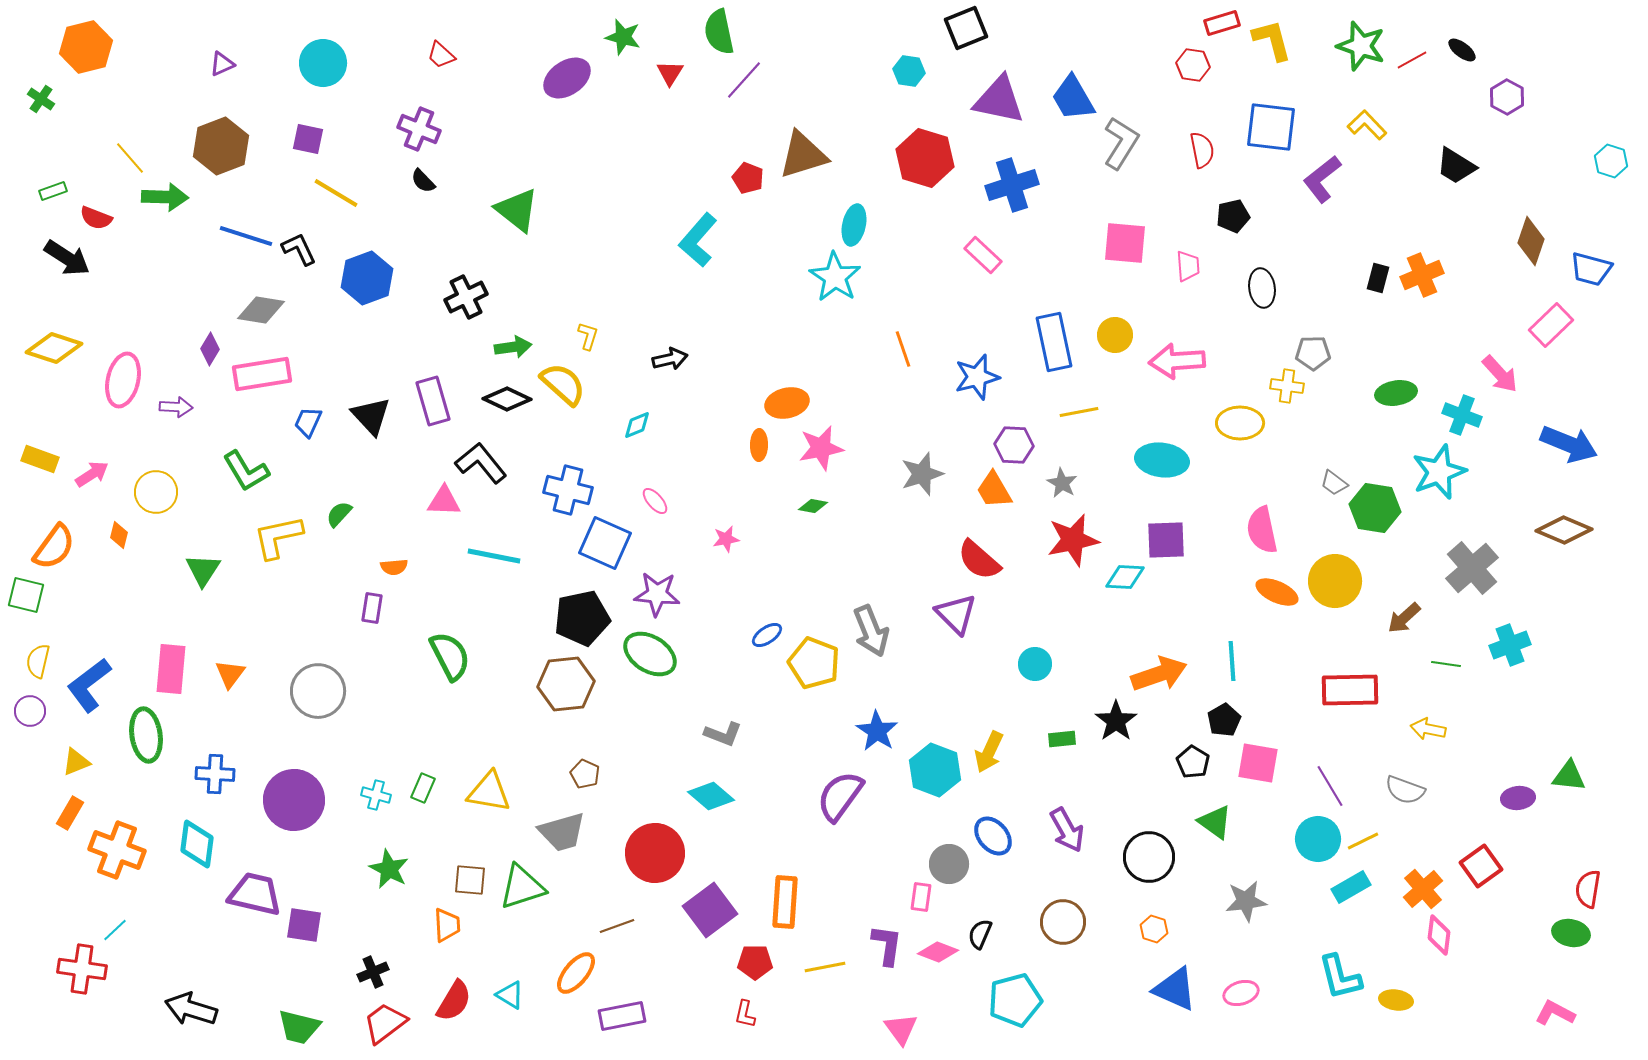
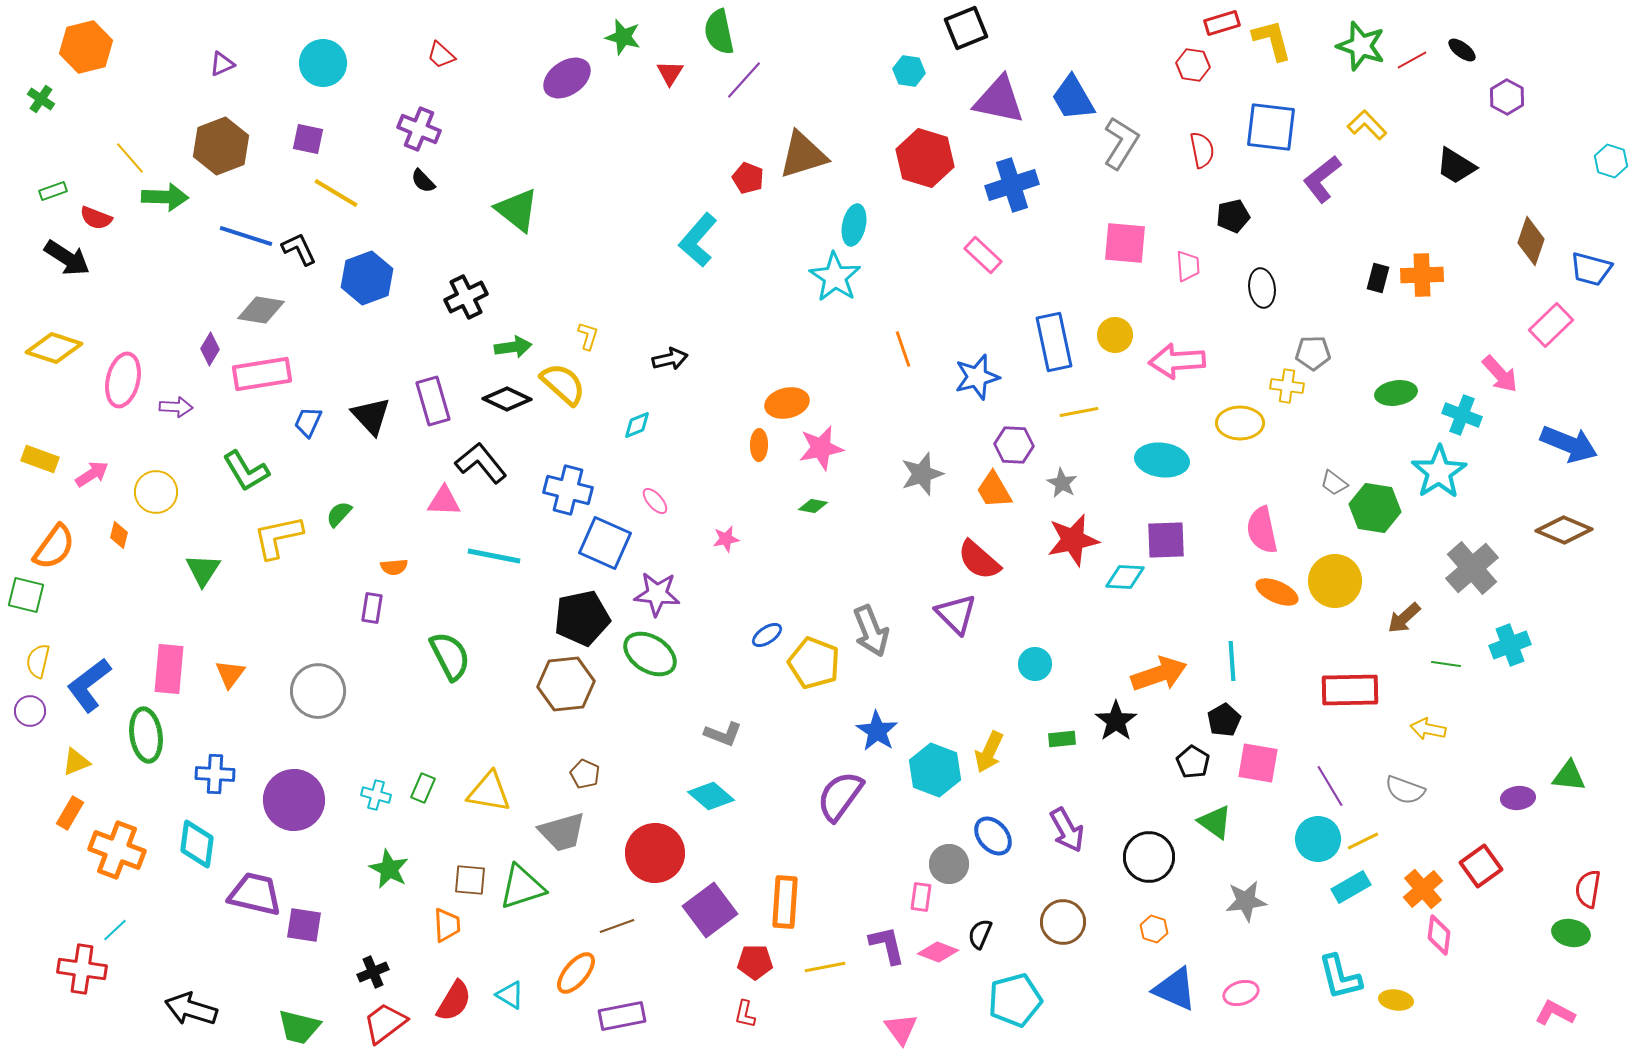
orange cross at (1422, 275): rotated 21 degrees clockwise
cyan star at (1439, 472): rotated 12 degrees counterclockwise
pink rectangle at (171, 669): moved 2 px left
purple L-shape at (887, 945): rotated 21 degrees counterclockwise
